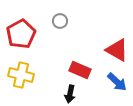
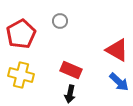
red rectangle: moved 9 px left
blue arrow: moved 2 px right
